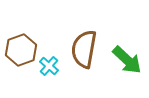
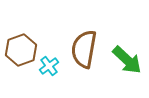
cyan cross: rotated 12 degrees clockwise
